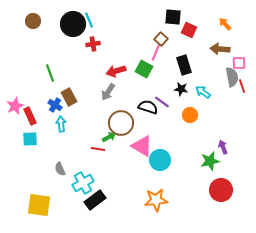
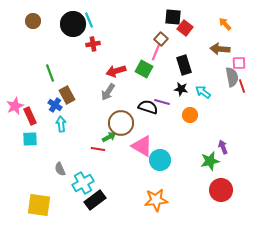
red square at (189, 30): moved 4 px left, 2 px up; rotated 14 degrees clockwise
brown rectangle at (69, 97): moved 2 px left, 2 px up
purple line at (162, 102): rotated 21 degrees counterclockwise
